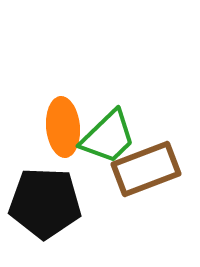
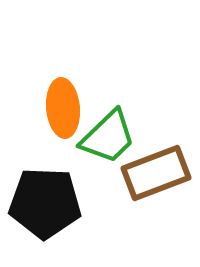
orange ellipse: moved 19 px up
brown rectangle: moved 10 px right, 4 px down
